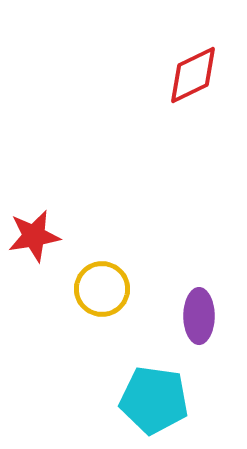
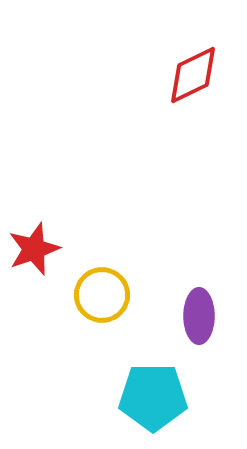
red star: moved 13 px down; rotated 10 degrees counterclockwise
yellow circle: moved 6 px down
cyan pentagon: moved 1 px left, 3 px up; rotated 8 degrees counterclockwise
